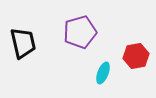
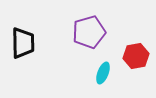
purple pentagon: moved 9 px right
black trapezoid: rotated 12 degrees clockwise
